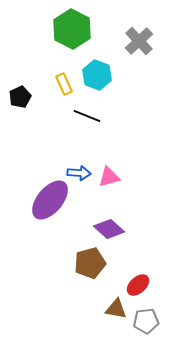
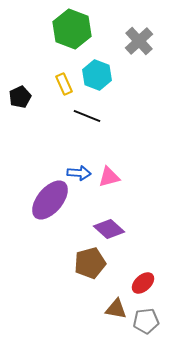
green hexagon: rotated 6 degrees counterclockwise
red ellipse: moved 5 px right, 2 px up
